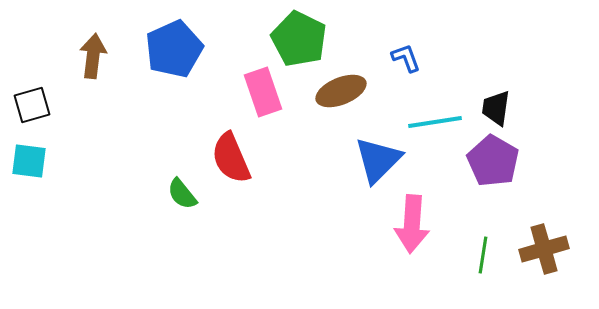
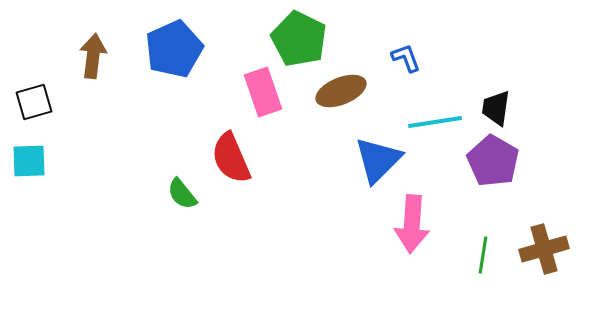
black square: moved 2 px right, 3 px up
cyan square: rotated 9 degrees counterclockwise
